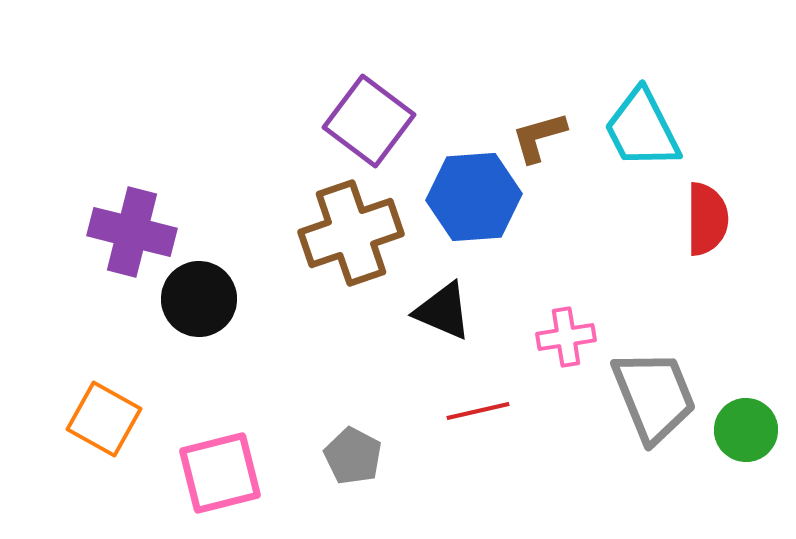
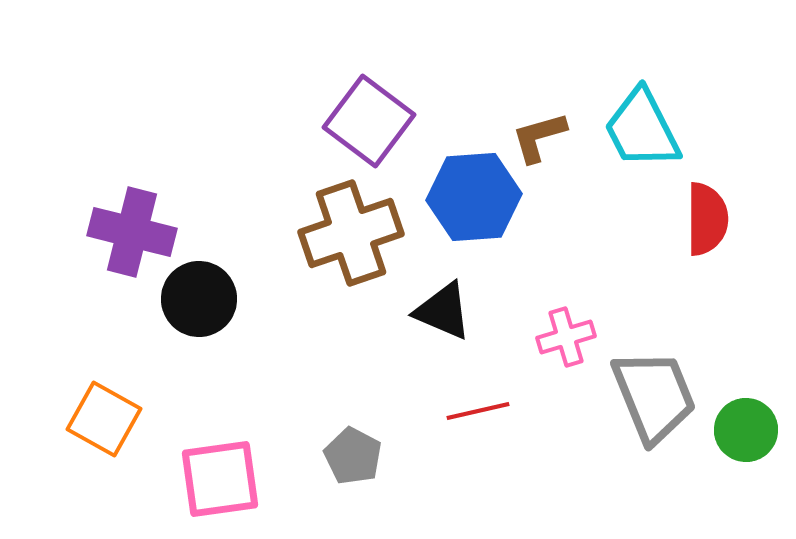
pink cross: rotated 8 degrees counterclockwise
pink square: moved 6 px down; rotated 6 degrees clockwise
